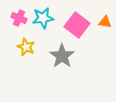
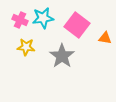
pink cross: moved 1 px right, 2 px down
orange triangle: moved 16 px down
yellow star: rotated 18 degrees counterclockwise
